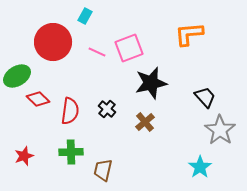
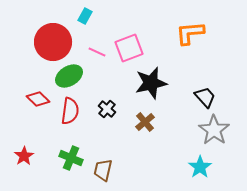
orange L-shape: moved 1 px right, 1 px up
green ellipse: moved 52 px right
gray star: moved 6 px left
green cross: moved 6 px down; rotated 25 degrees clockwise
red star: rotated 12 degrees counterclockwise
